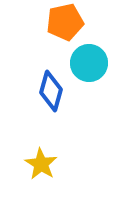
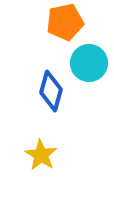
yellow star: moved 9 px up
